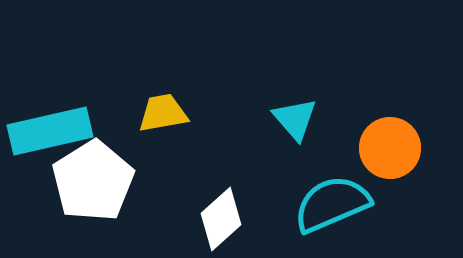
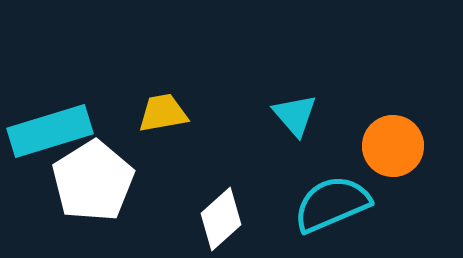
cyan triangle: moved 4 px up
cyan rectangle: rotated 4 degrees counterclockwise
orange circle: moved 3 px right, 2 px up
